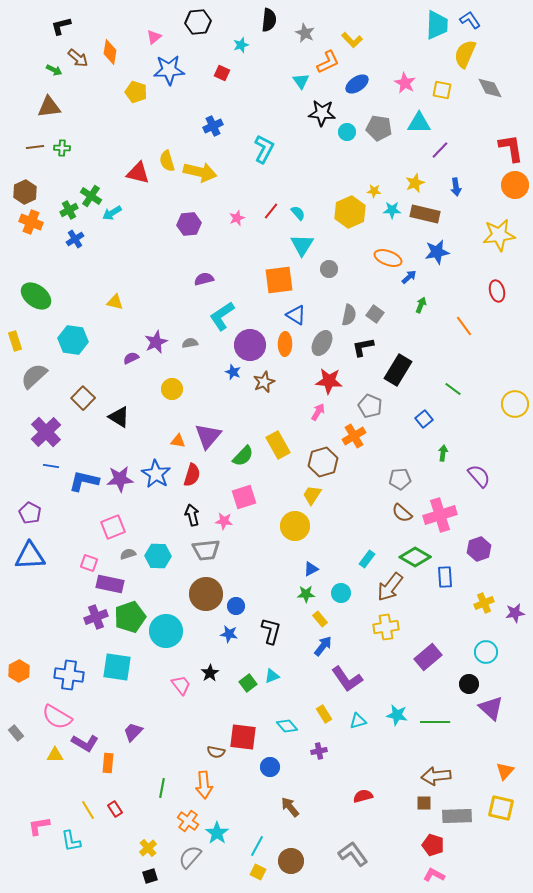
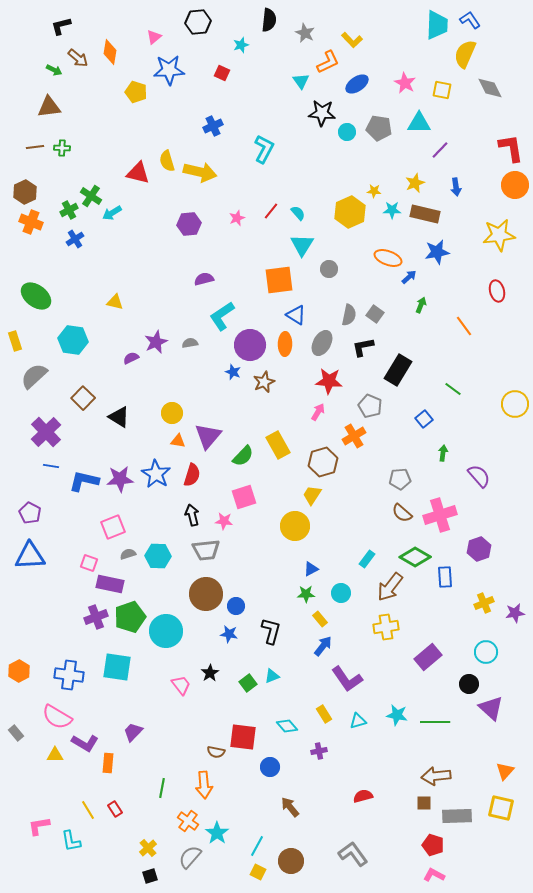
yellow circle at (172, 389): moved 24 px down
